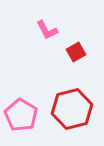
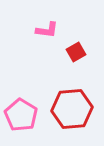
pink L-shape: rotated 55 degrees counterclockwise
red hexagon: rotated 9 degrees clockwise
